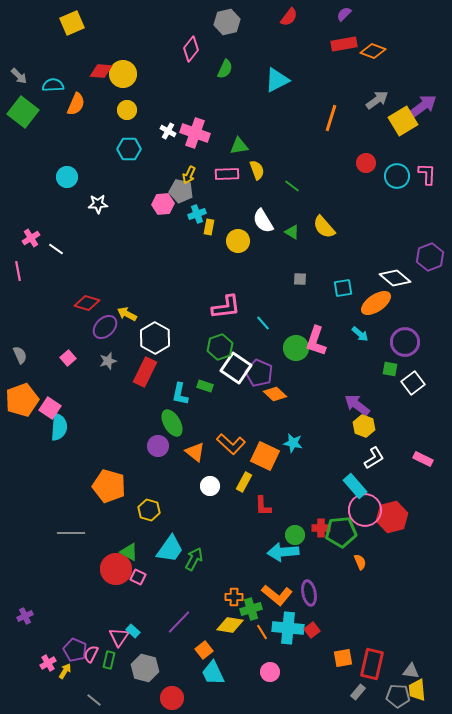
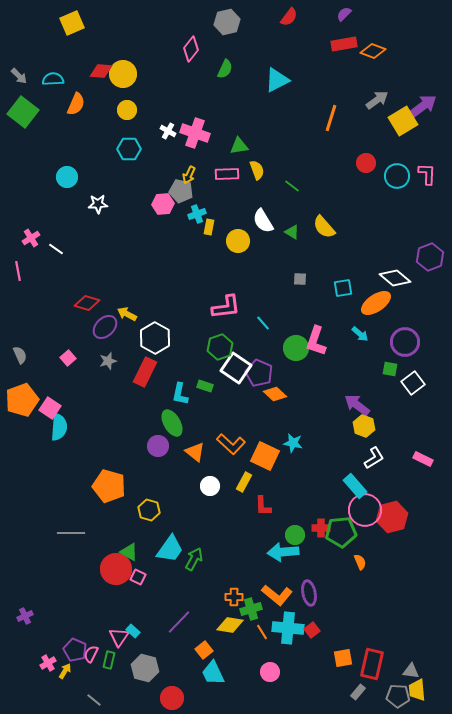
cyan semicircle at (53, 85): moved 6 px up
